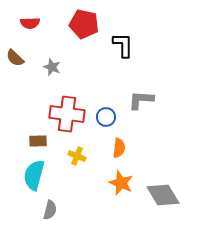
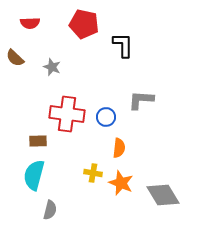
yellow cross: moved 16 px right, 17 px down; rotated 12 degrees counterclockwise
